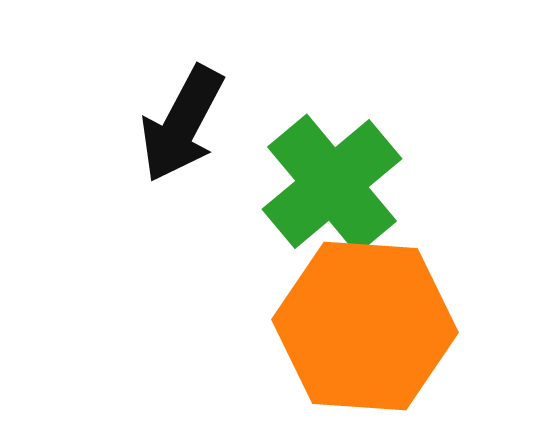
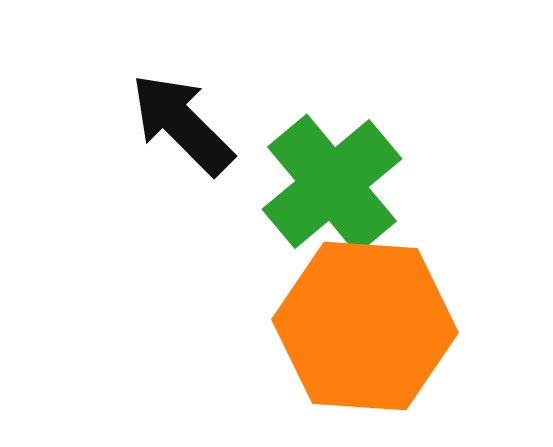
black arrow: rotated 107 degrees clockwise
